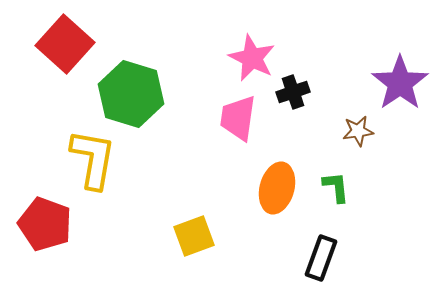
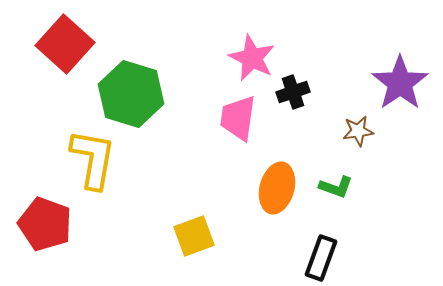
green L-shape: rotated 116 degrees clockwise
